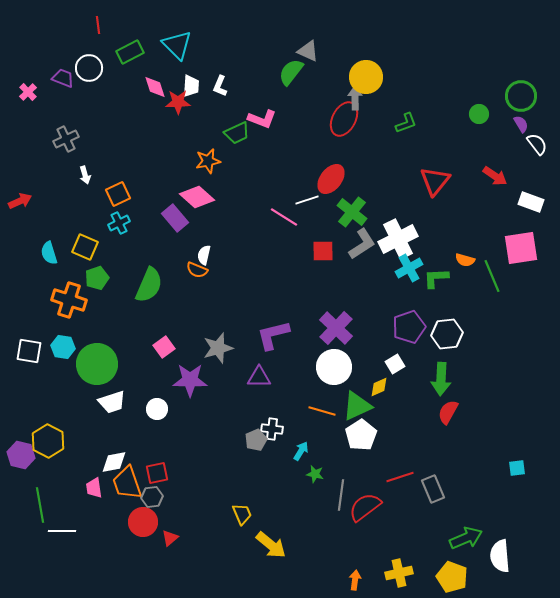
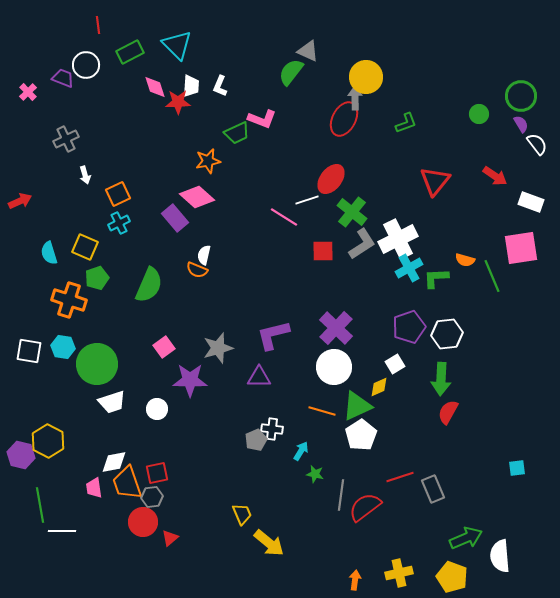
white circle at (89, 68): moved 3 px left, 3 px up
yellow arrow at (271, 545): moved 2 px left, 2 px up
